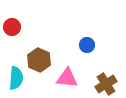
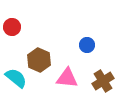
cyan semicircle: rotated 55 degrees counterclockwise
brown cross: moved 3 px left, 3 px up
